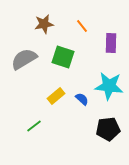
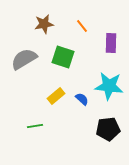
green line: moved 1 px right; rotated 28 degrees clockwise
